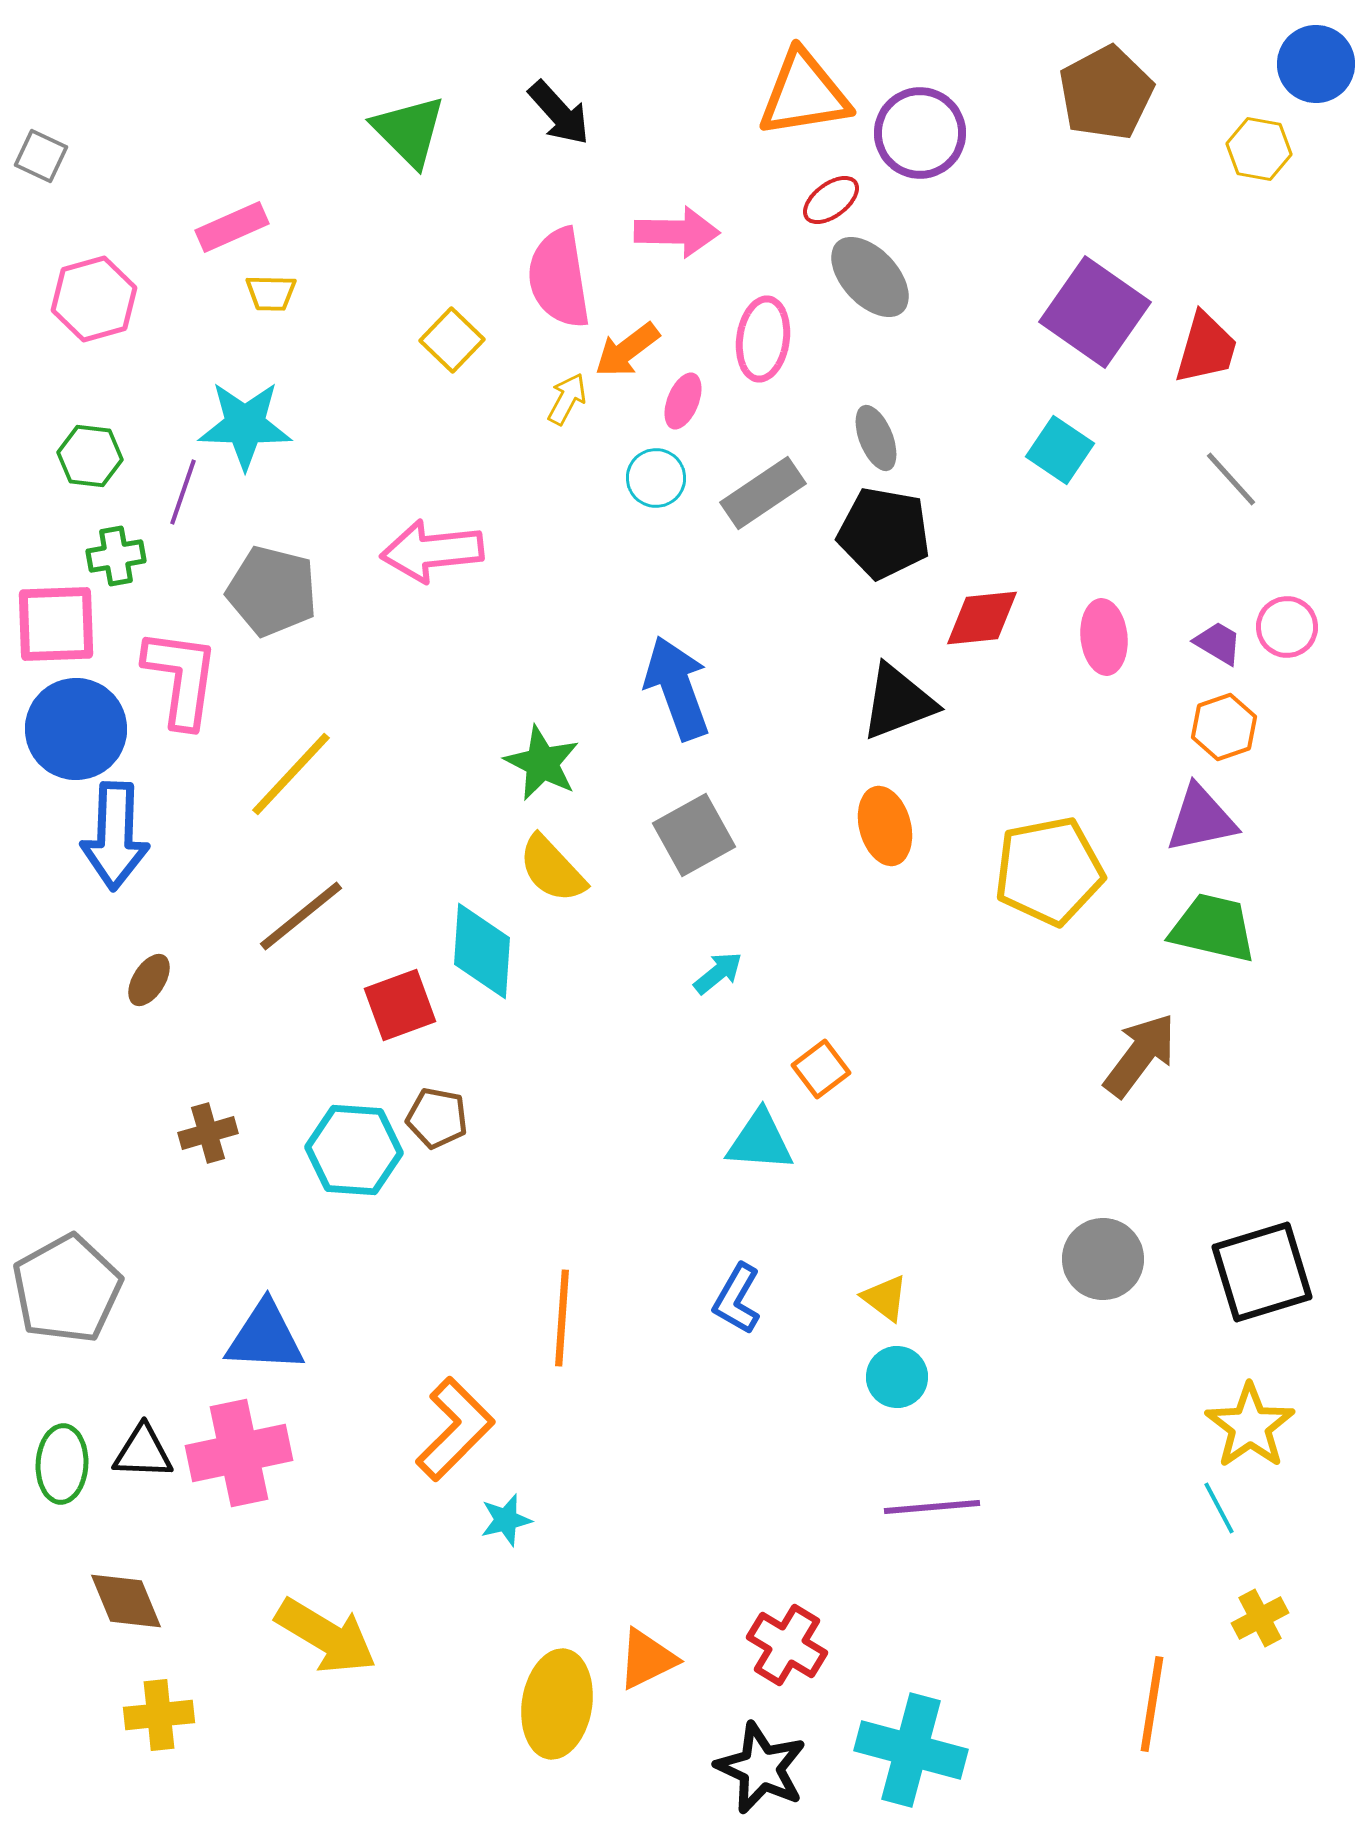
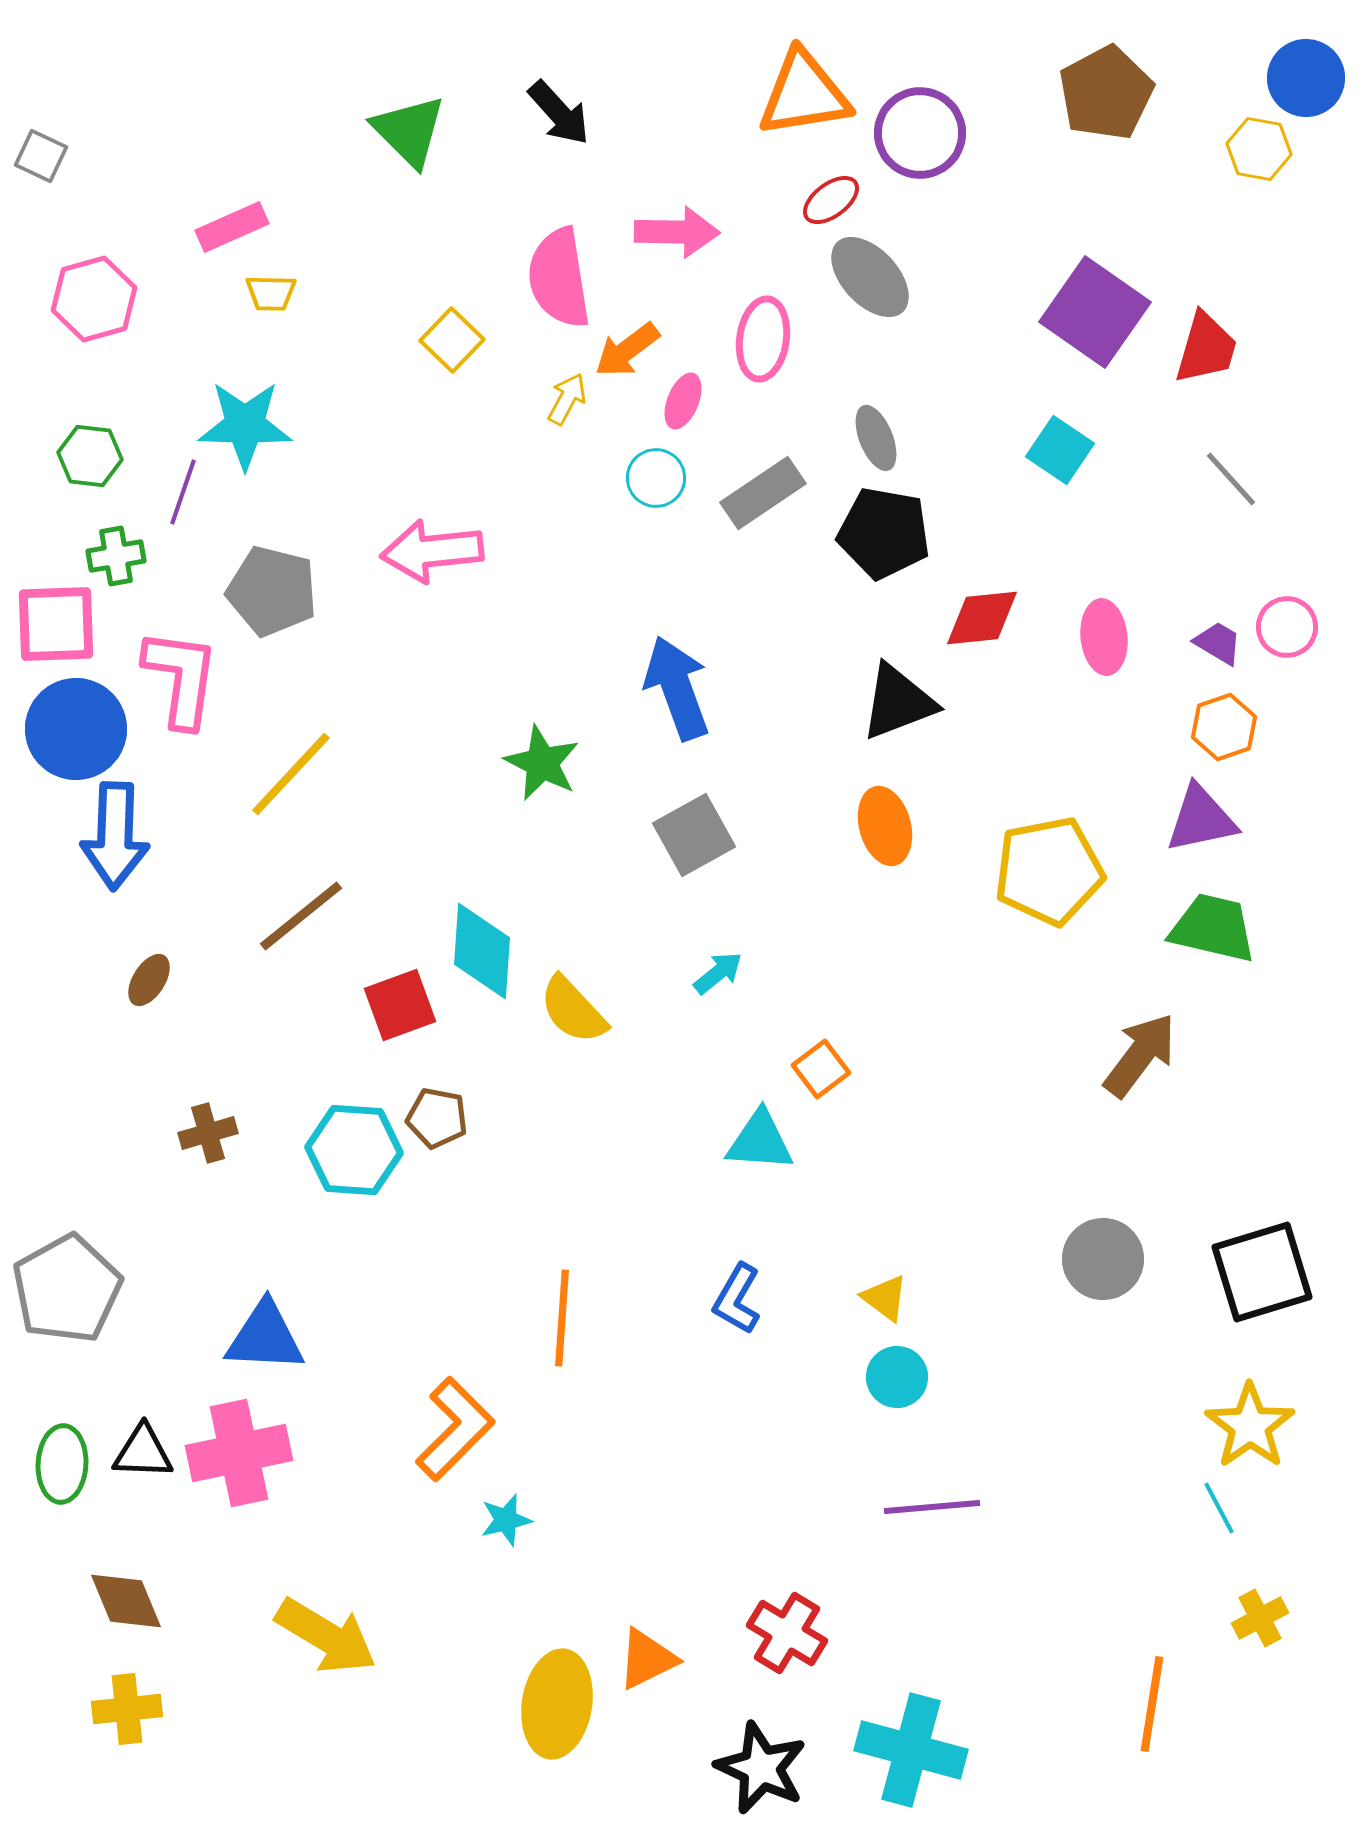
blue circle at (1316, 64): moved 10 px left, 14 px down
yellow semicircle at (552, 869): moved 21 px right, 141 px down
red cross at (787, 1645): moved 12 px up
yellow cross at (159, 1715): moved 32 px left, 6 px up
